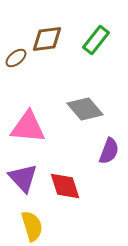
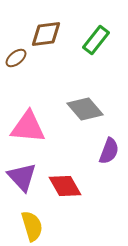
brown diamond: moved 1 px left, 5 px up
purple triangle: moved 1 px left, 1 px up
red diamond: rotated 12 degrees counterclockwise
